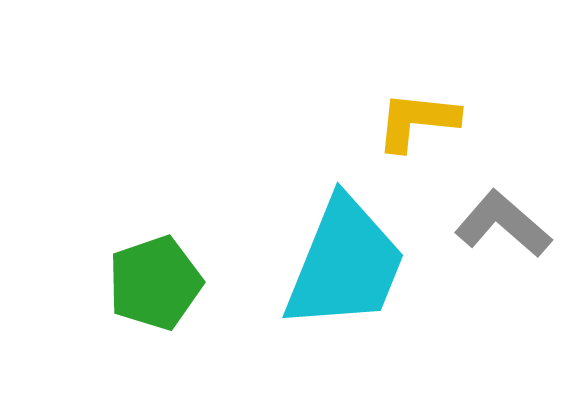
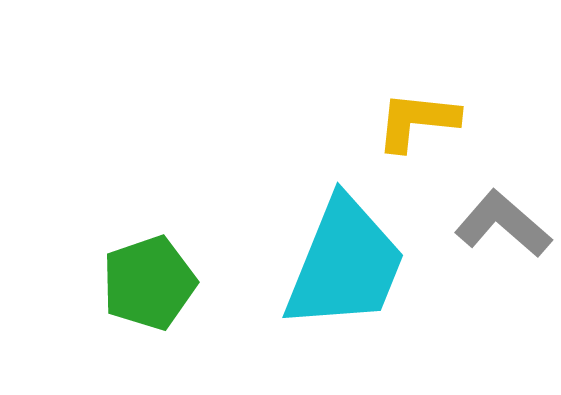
green pentagon: moved 6 px left
